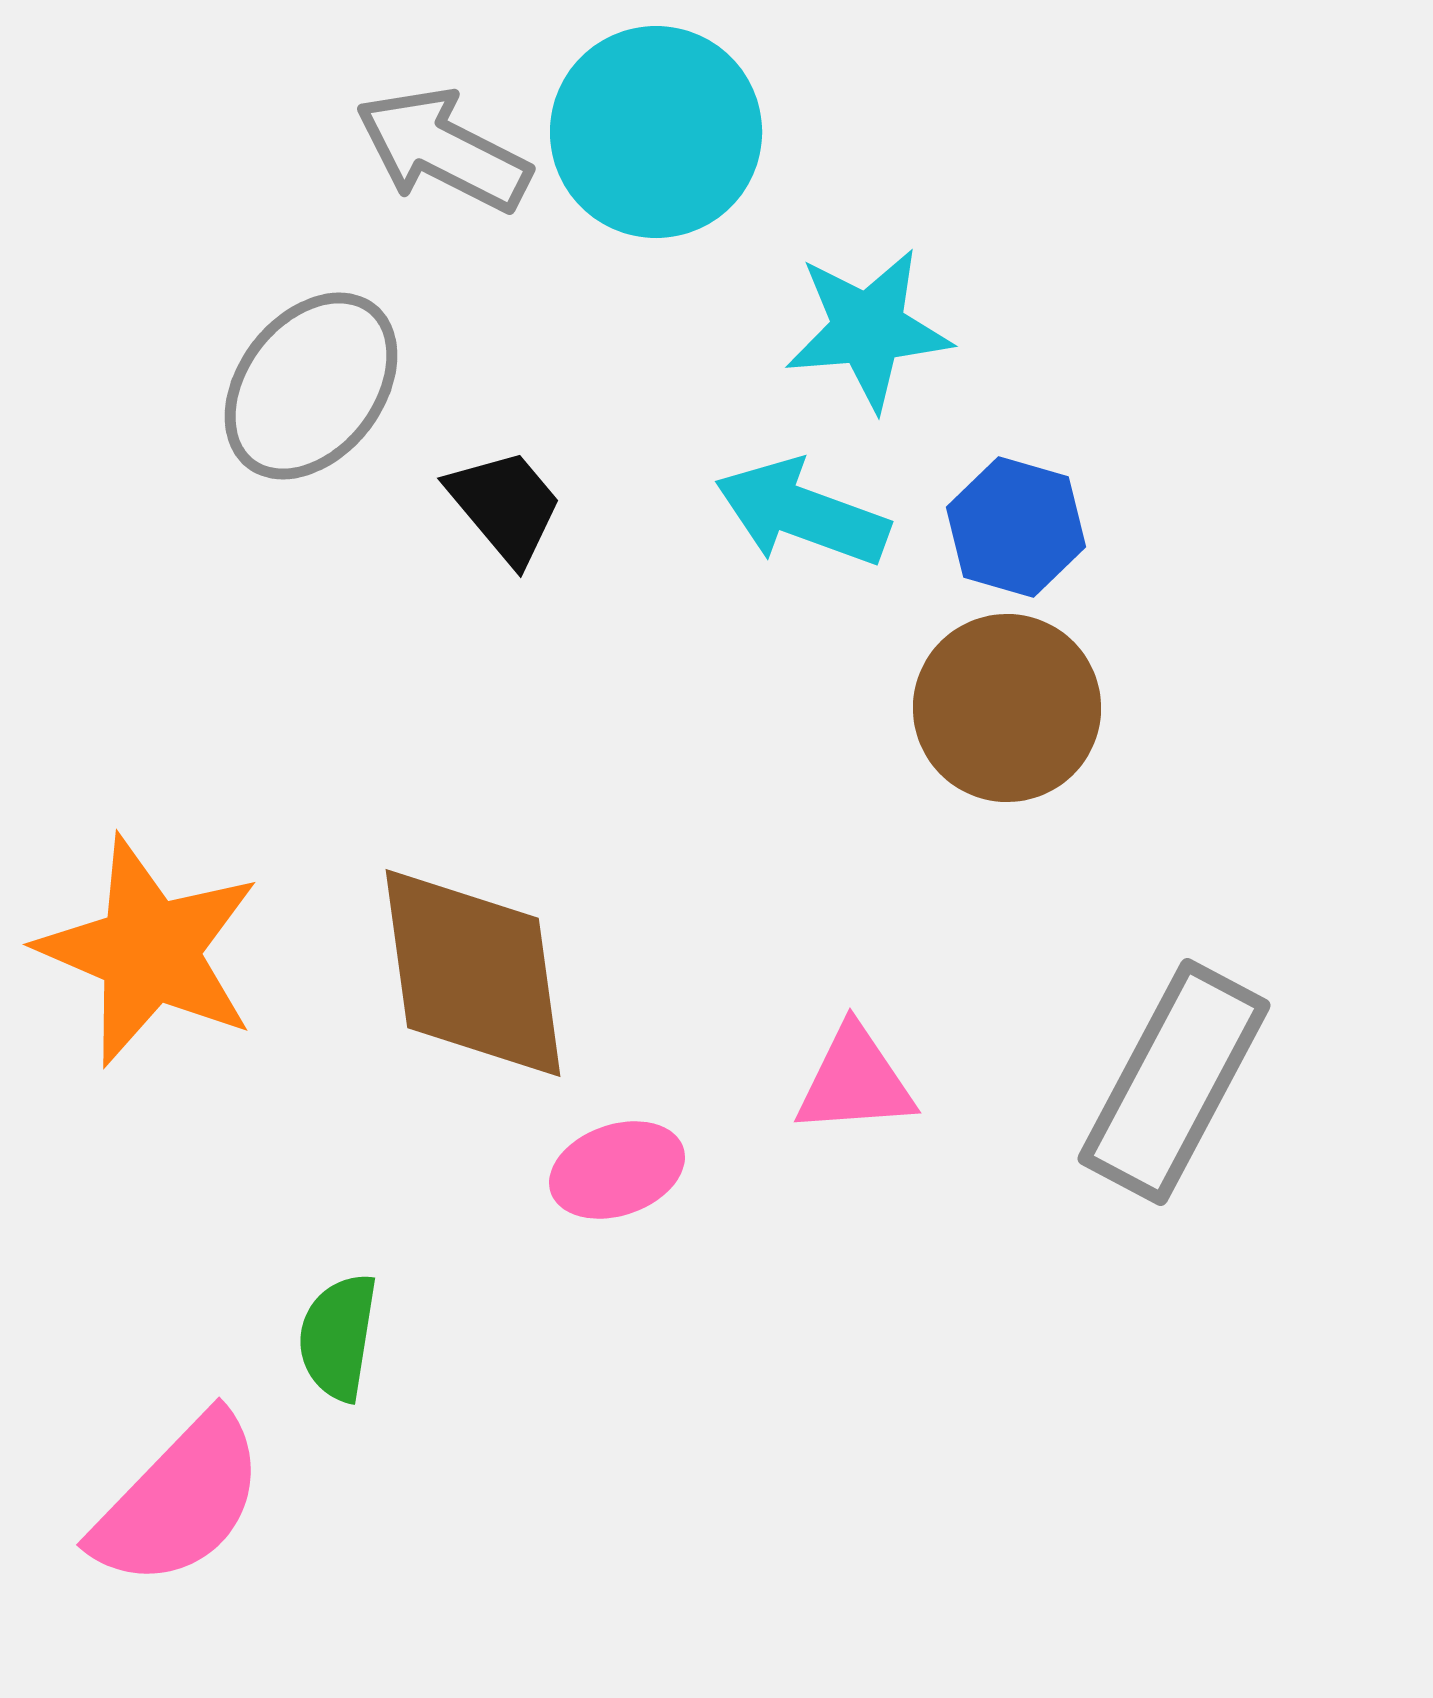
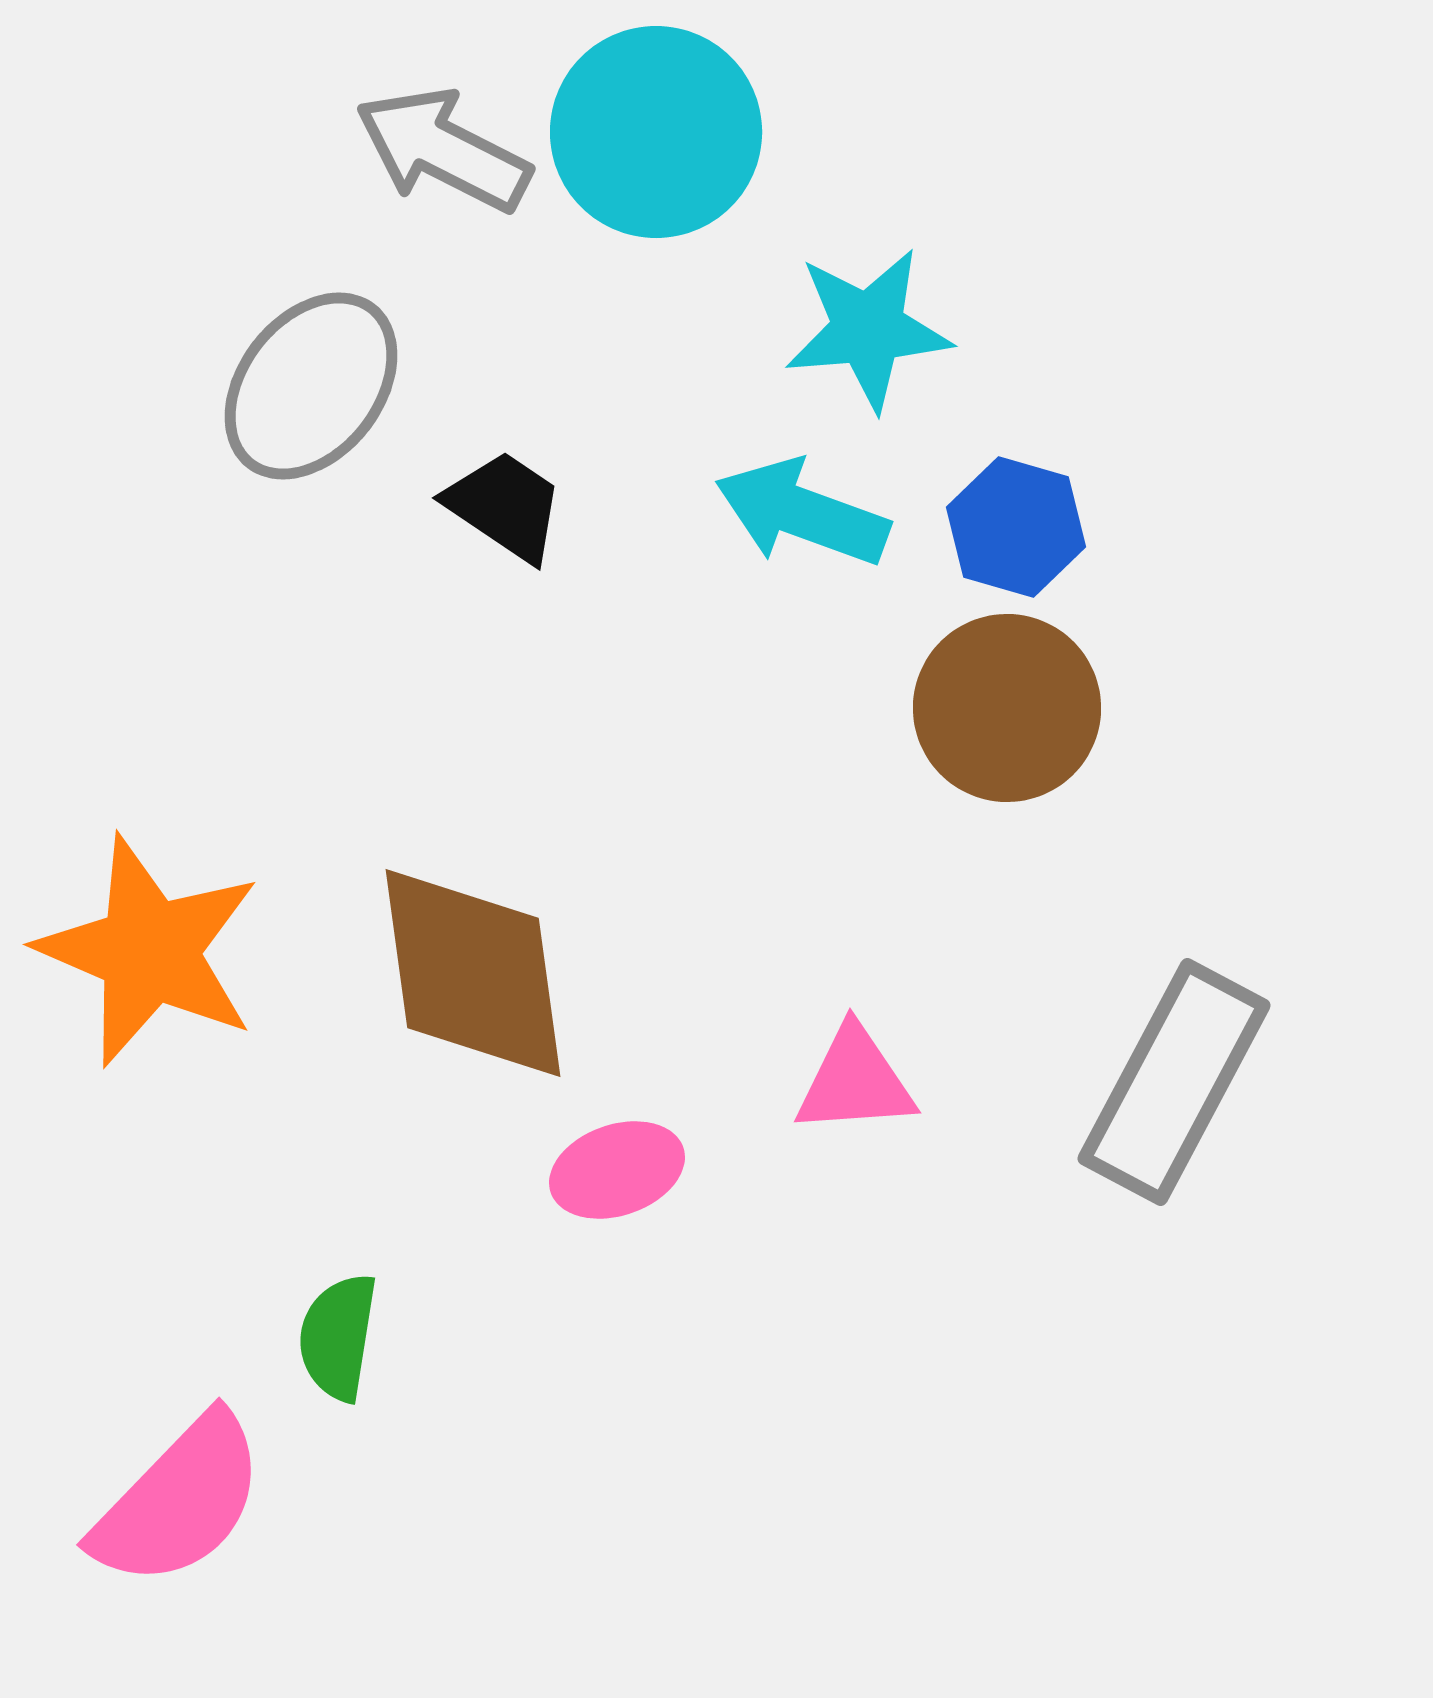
black trapezoid: rotated 16 degrees counterclockwise
